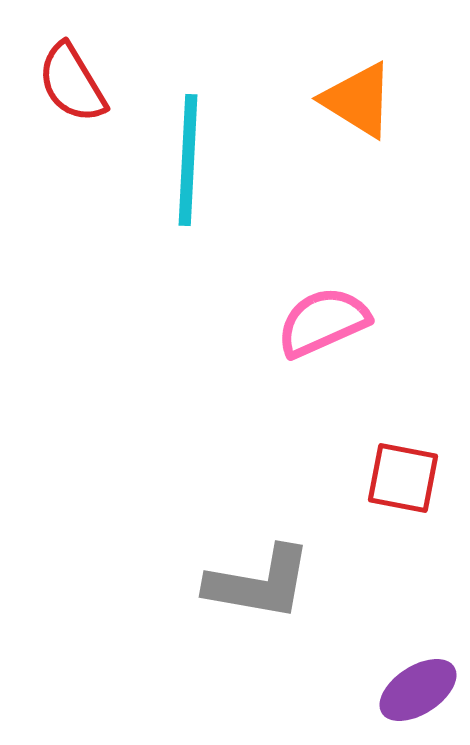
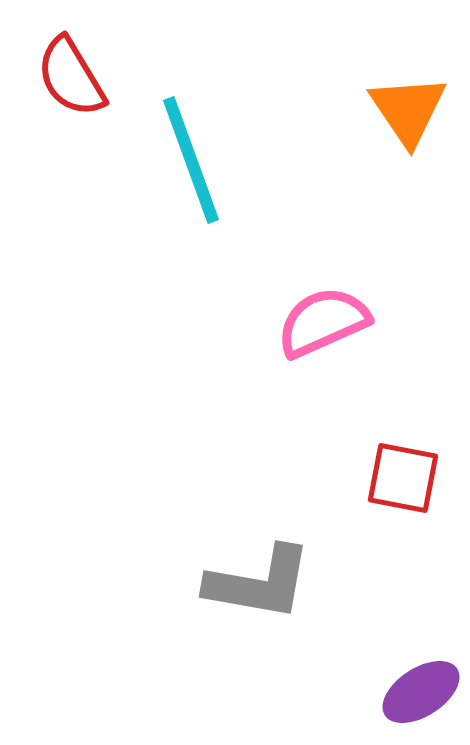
red semicircle: moved 1 px left, 6 px up
orange triangle: moved 50 px right, 10 px down; rotated 24 degrees clockwise
cyan line: moved 3 px right; rotated 23 degrees counterclockwise
purple ellipse: moved 3 px right, 2 px down
